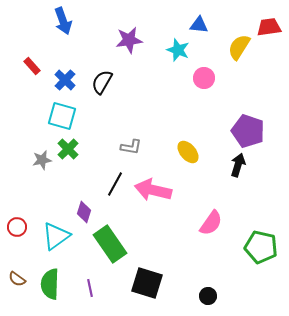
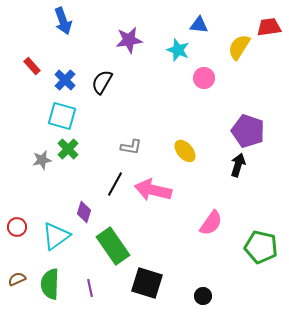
yellow ellipse: moved 3 px left, 1 px up
green rectangle: moved 3 px right, 2 px down
brown semicircle: rotated 120 degrees clockwise
black circle: moved 5 px left
